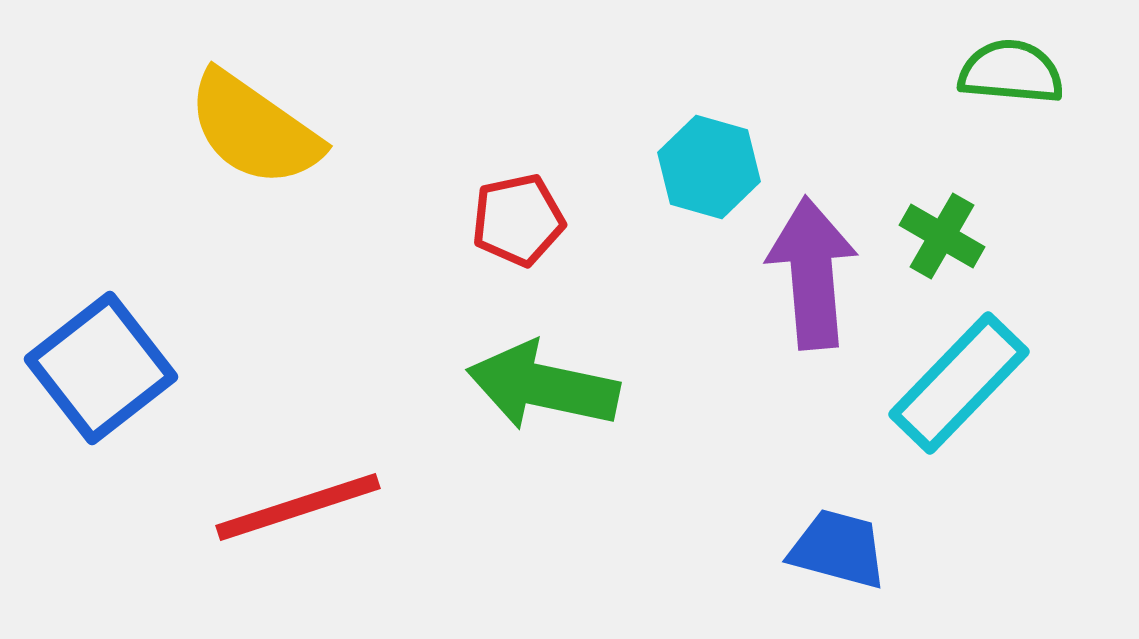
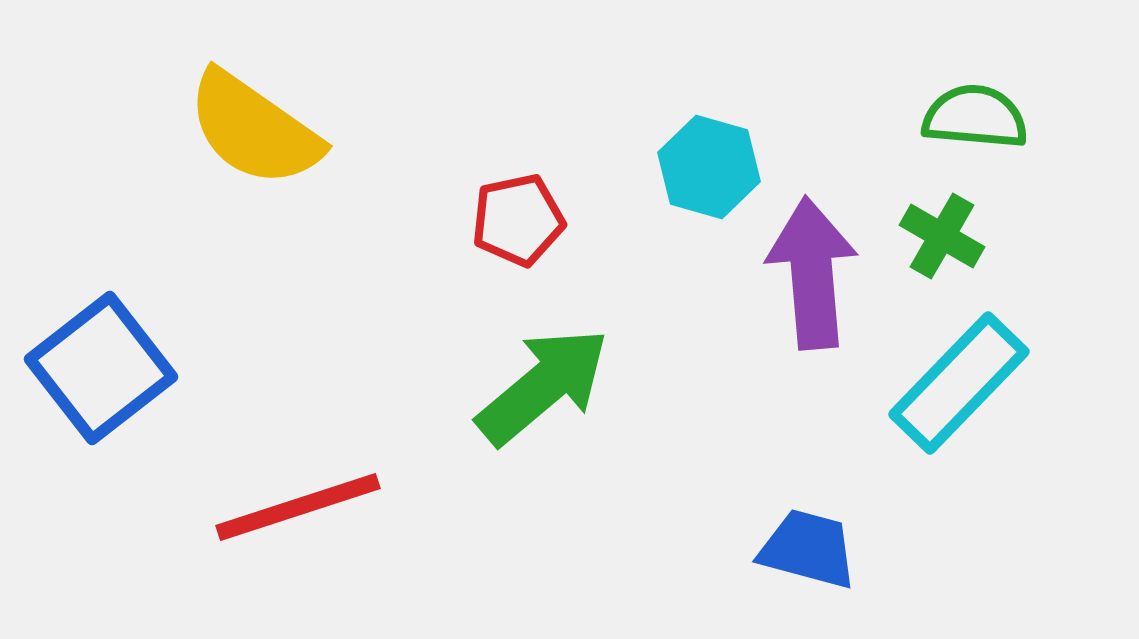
green semicircle: moved 36 px left, 45 px down
green arrow: rotated 128 degrees clockwise
blue trapezoid: moved 30 px left
